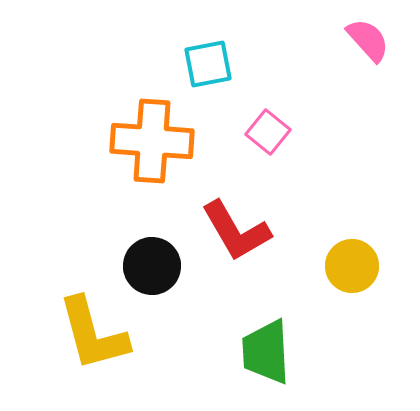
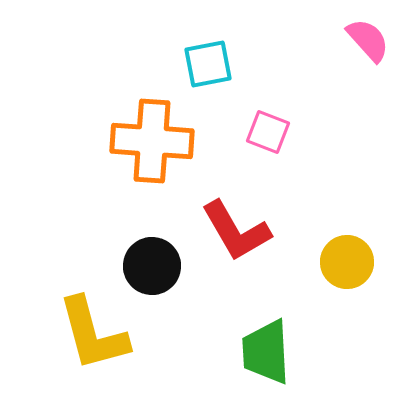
pink square: rotated 18 degrees counterclockwise
yellow circle: moved 5 px left, 4 px up
